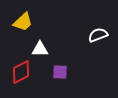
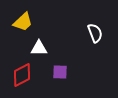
white semicircle: moved 3 px left, 2 px up; rotated 90 degrees clockwise
white triangle: moved 1 px left, 1 px up
red diamond: moved 1 px right, 3 px down
